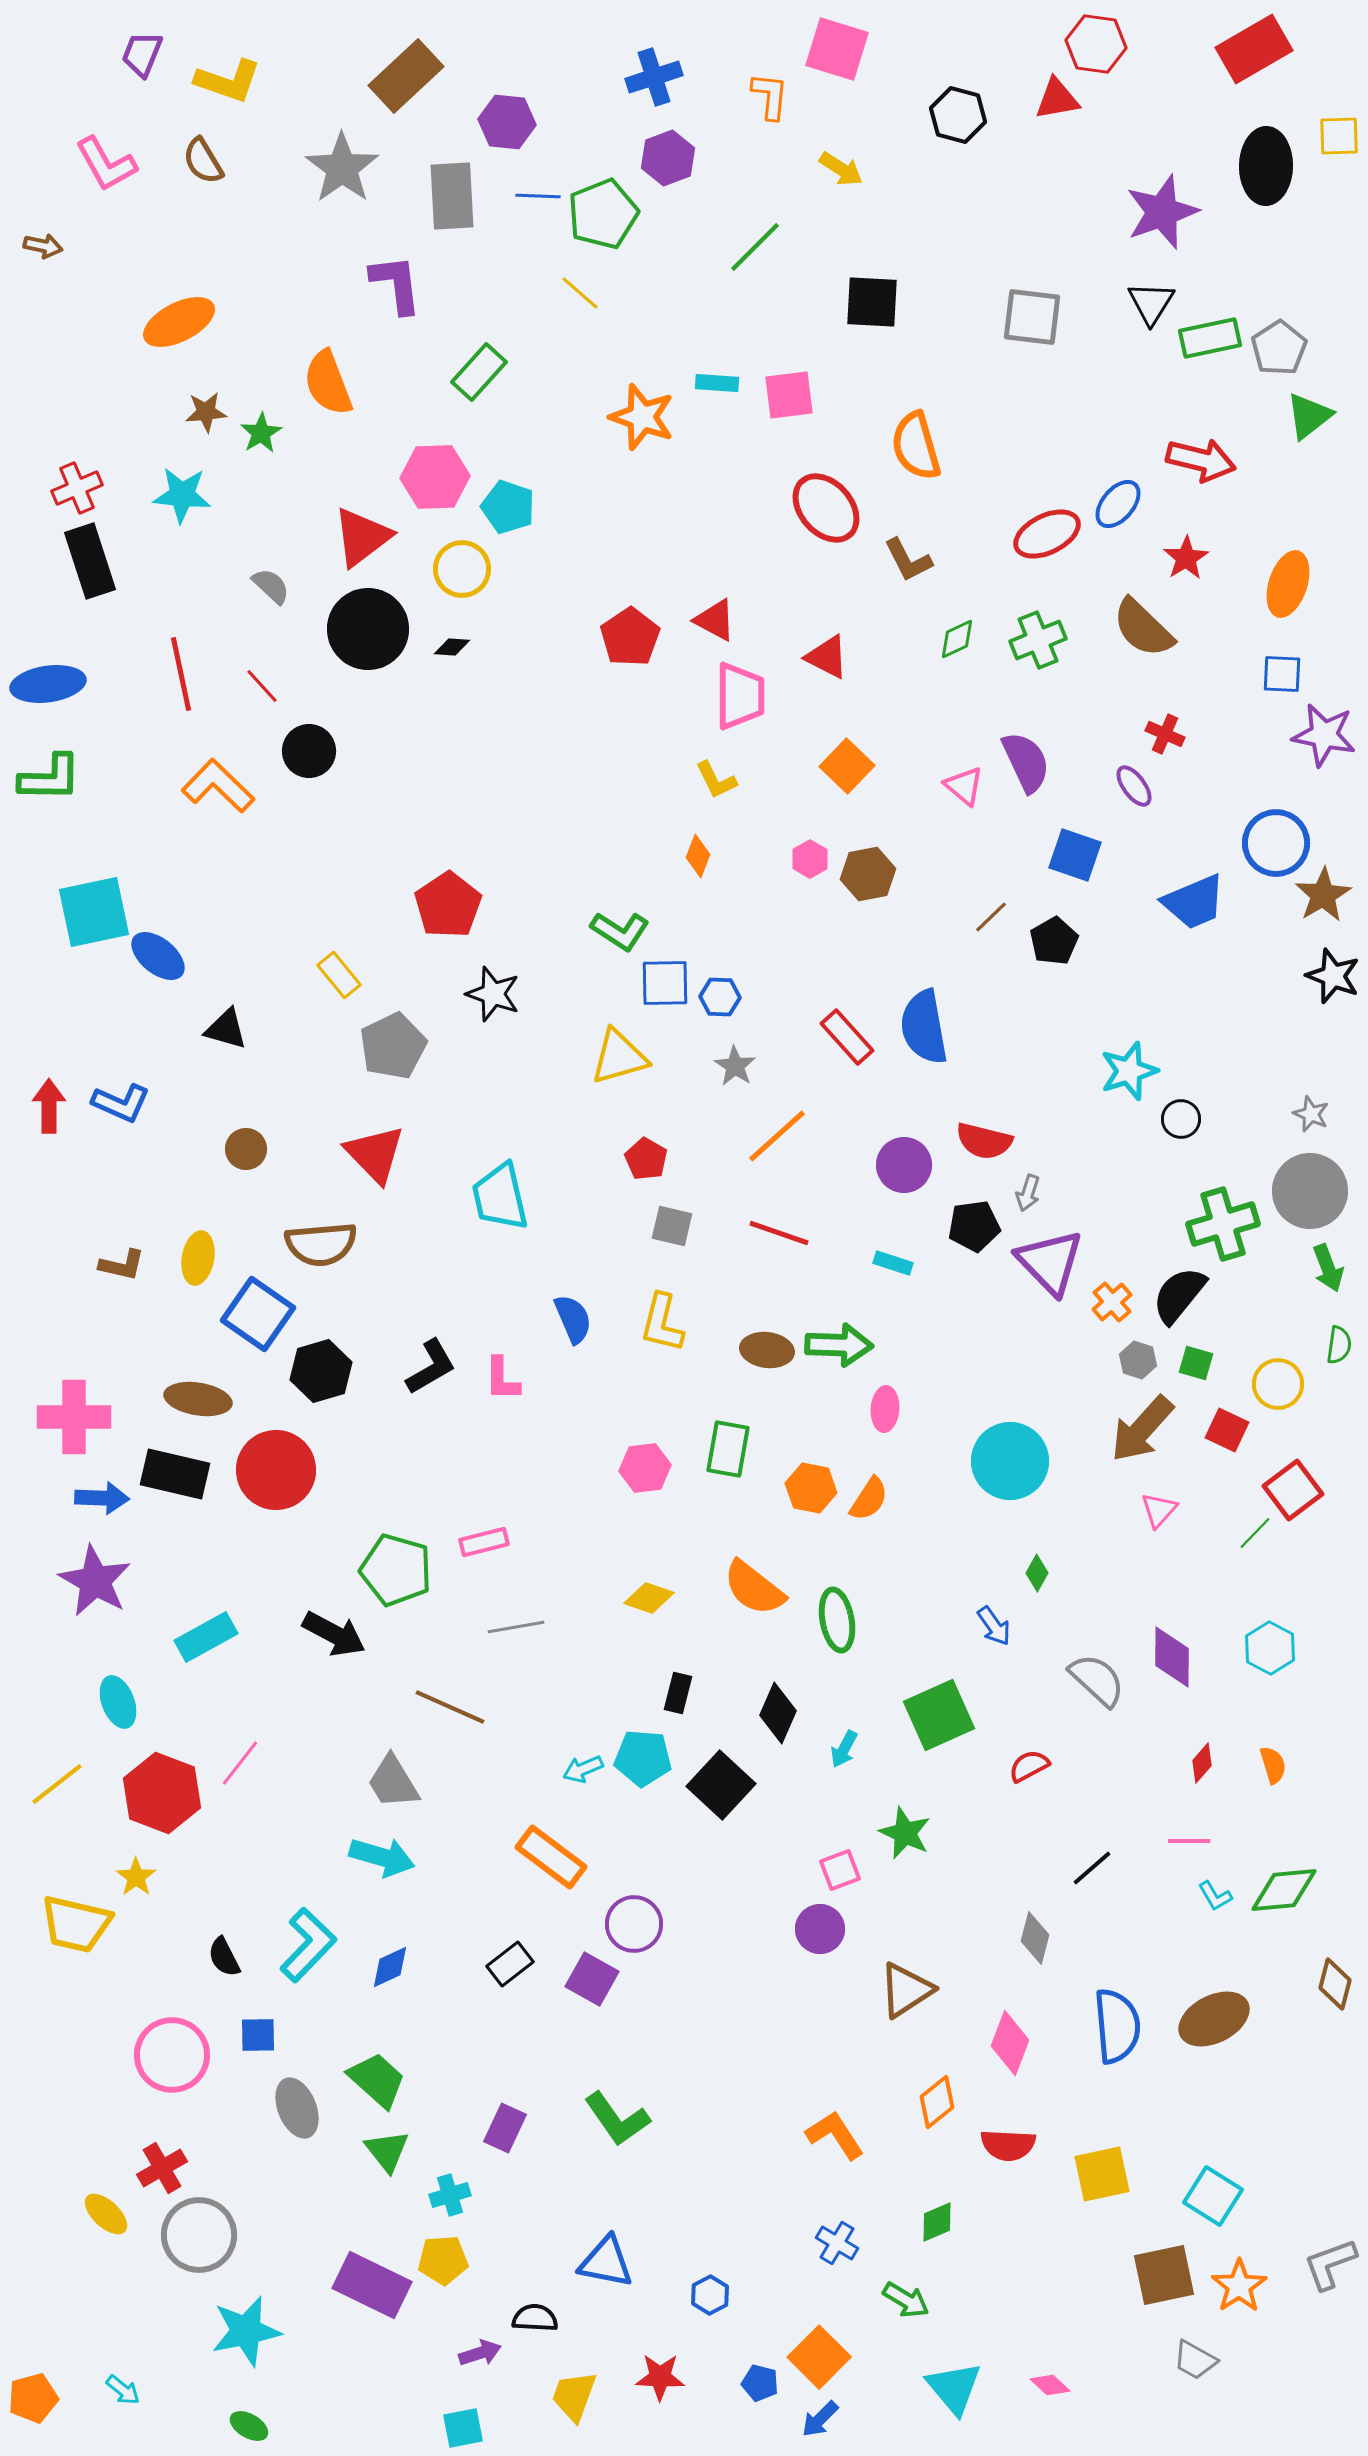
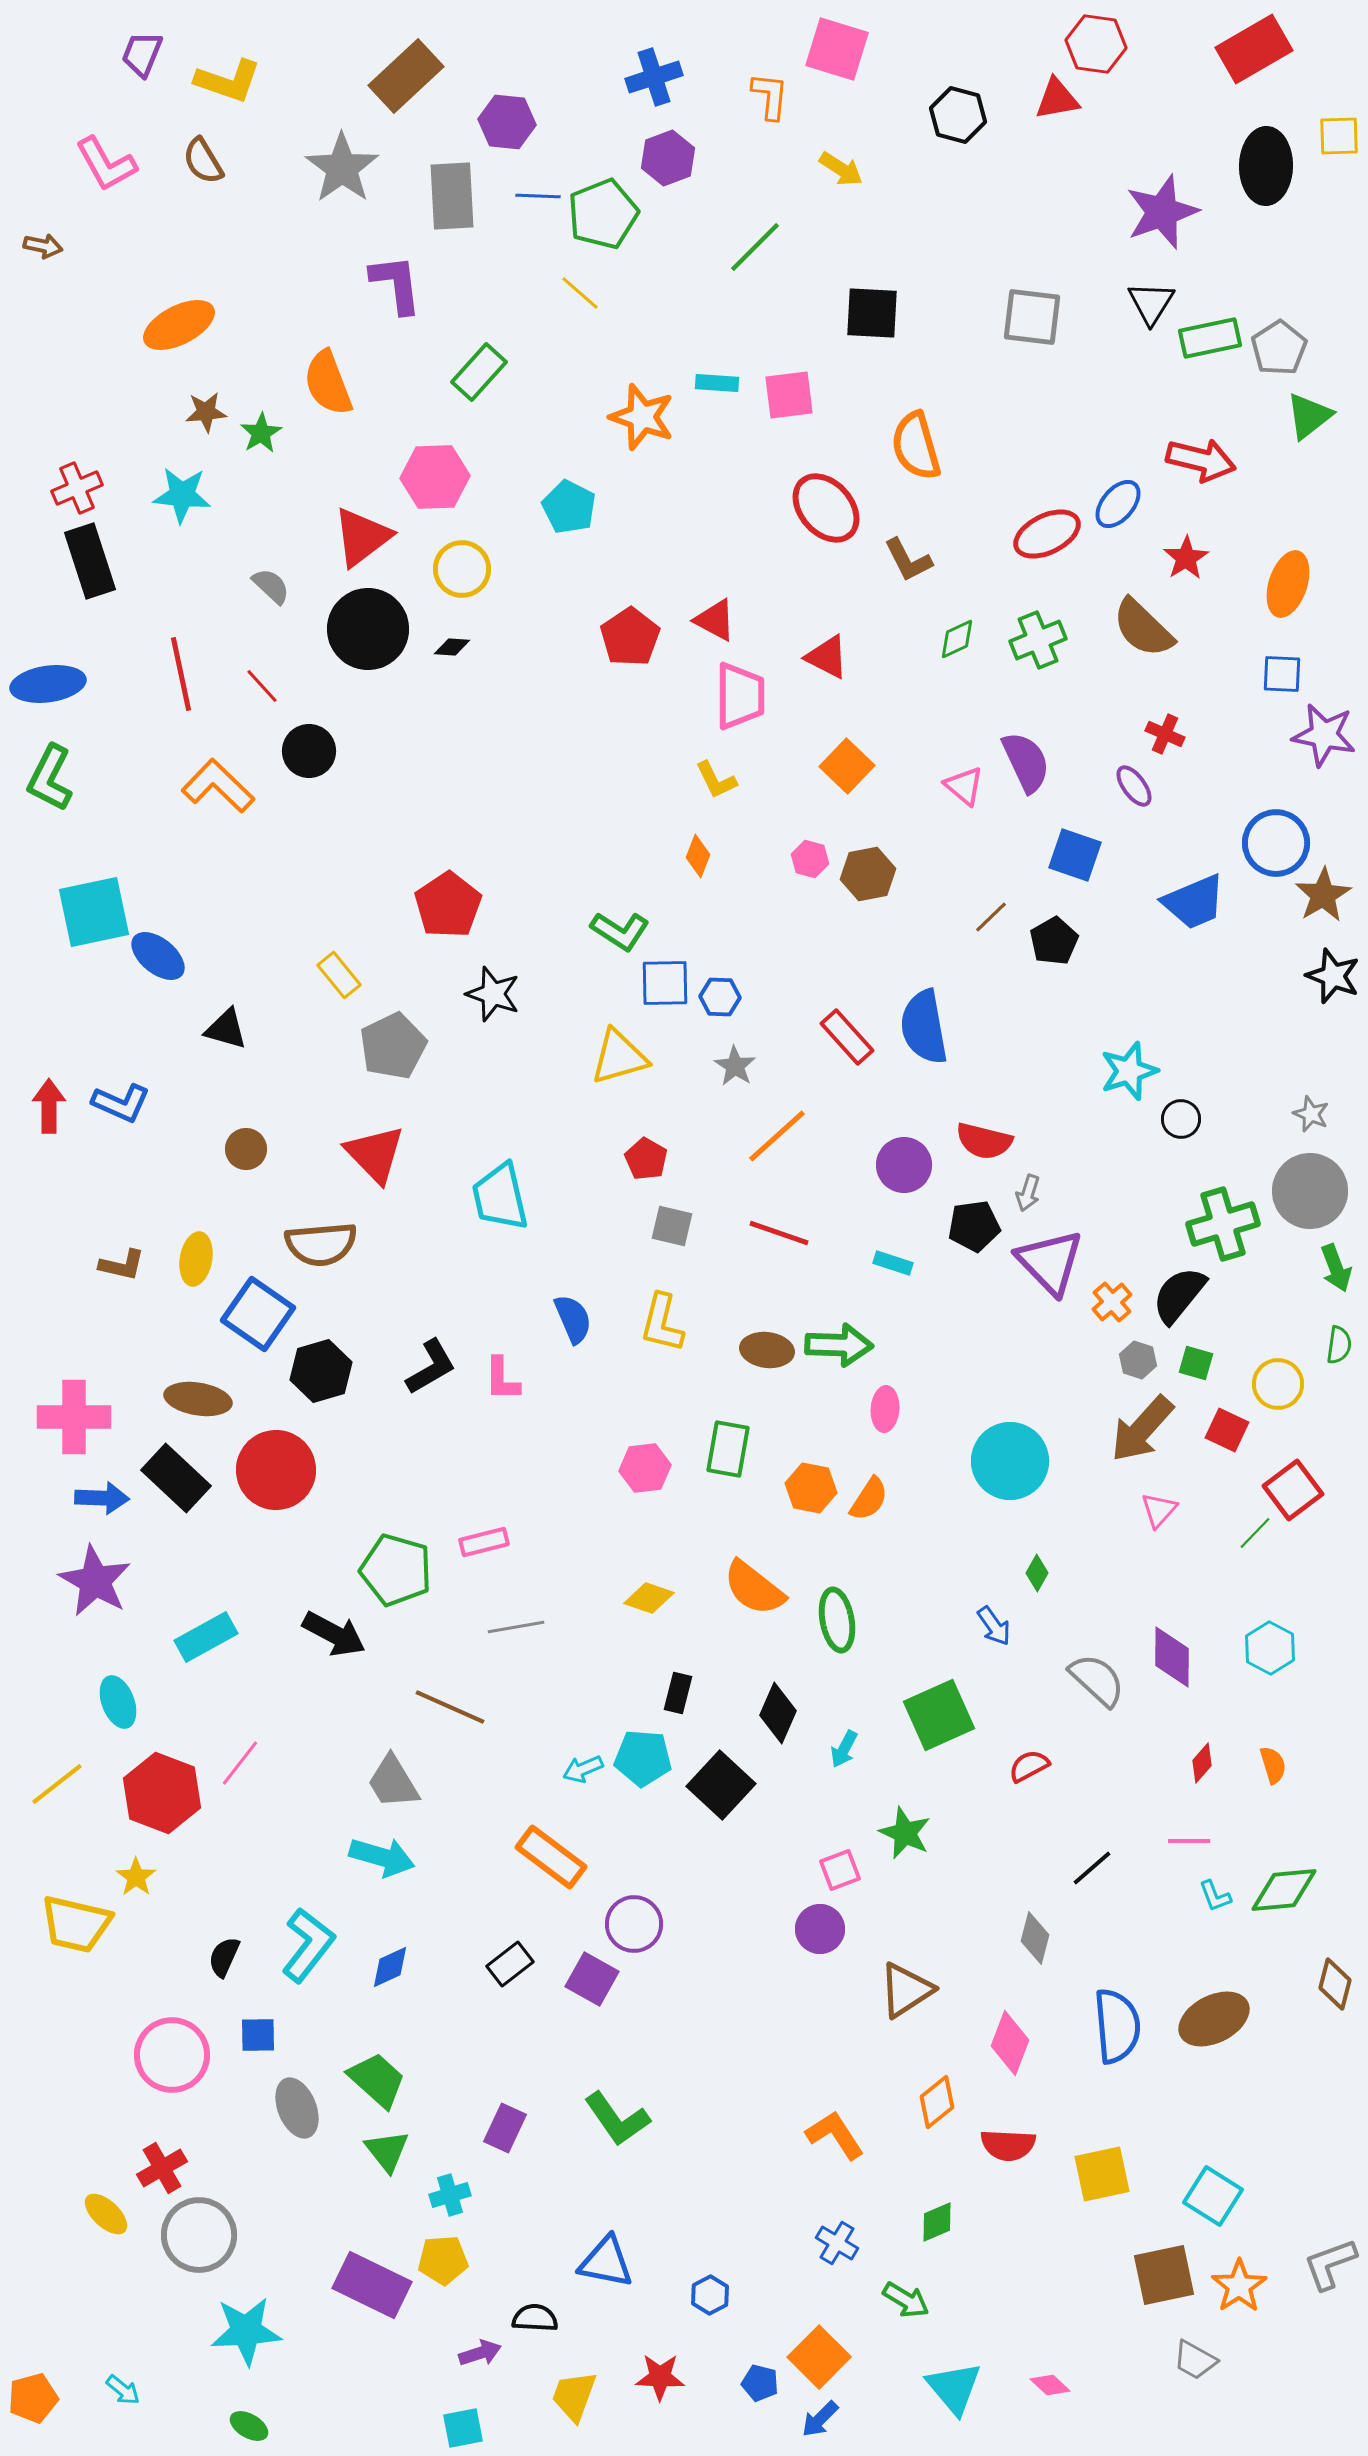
black square at (872, 302): moved 11 px down
orange ellipse at (179, 322): moved 3 px down
cyan pentagon at (508, 507): moved 61 px right; rotated 8 degrees clockwise
green L-shape at (50, 778): rotated 116 degrees clockwise
pink hexagon at (810, 859): rotated 15 degrees counterclockwise
yellow ellipse at (198, 1258): moved 2 px left, 1 px down
green arrow at (1328, 1268): moved 8 px right
black rectangle at (175, 1474): moved 1 px right, 4 px down; rotated 30 degrees clockwise
cyan L-shape at (1215, 1896): rotated 9 degrees clockwise
cyan L-shape at (308, 1945): rotated 6 degrees counterclockwise
black semicircle at (224, 1957): rotated 51 degrees clockwise
cyan star at (246, 2331): rotated 8 degrees clockwise
